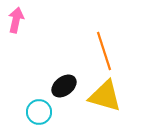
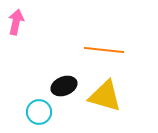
pink arrow: moved 2 px down
orange line: moved 1 px up; rotated 66 degrees counterclockwise
black ellipse: rotated 15 degrees clockwise
